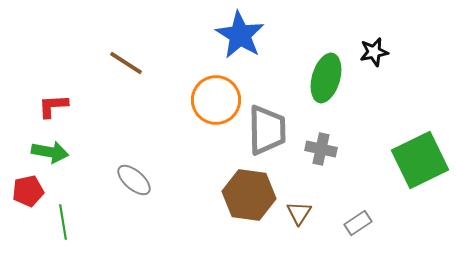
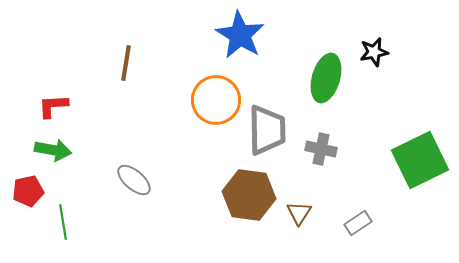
brown line: rotated 66 degrees clockwise
green arrow: moved 3 px right, 2 px up
